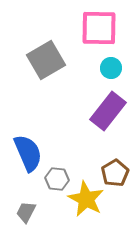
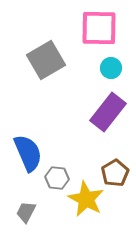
purple rectangle: moved 1 px down
gray hexagon: moved 1 px up
